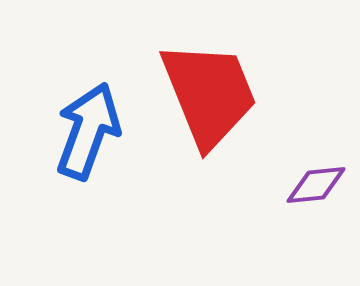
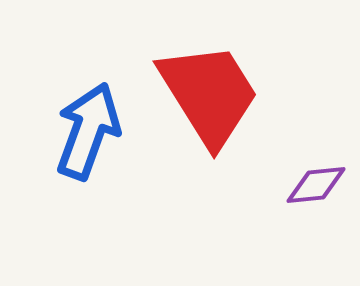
red trapezoid: rotated 10 degrees counterclockwise
